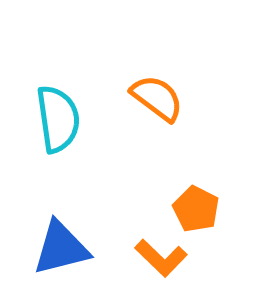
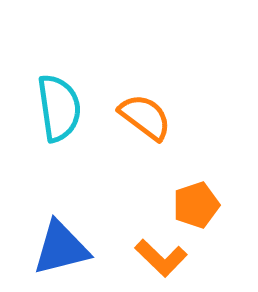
orange semicircle: moved 12 px left, 19 px down
cyan semicircle: moved 1 px right, 11 px up
orange pentagon: moved 4 px up; rotated 27 degrees clockwise
